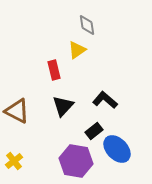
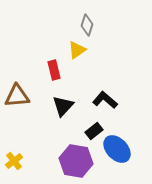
gray diamond: rotated 25 degrees clockwise
brown triangle: moved 15 px up; rotated 32 degrees counterclockwise
